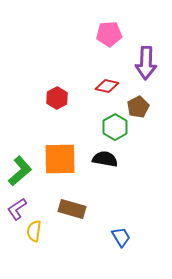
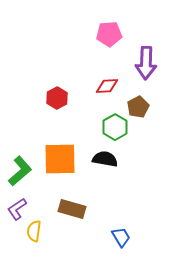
red diamond: rotated 15 degrees counterclockwise
